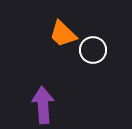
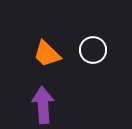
orange trapezoid: moved 16 px left, 20 px down
